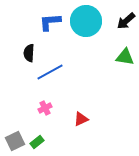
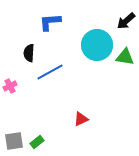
cyan circle: moved 11 px right, 24 px down
pink cross: moved 35 px left, 22 px up
gray square: moved 1 px left; rotated 18 degrees clockwise
